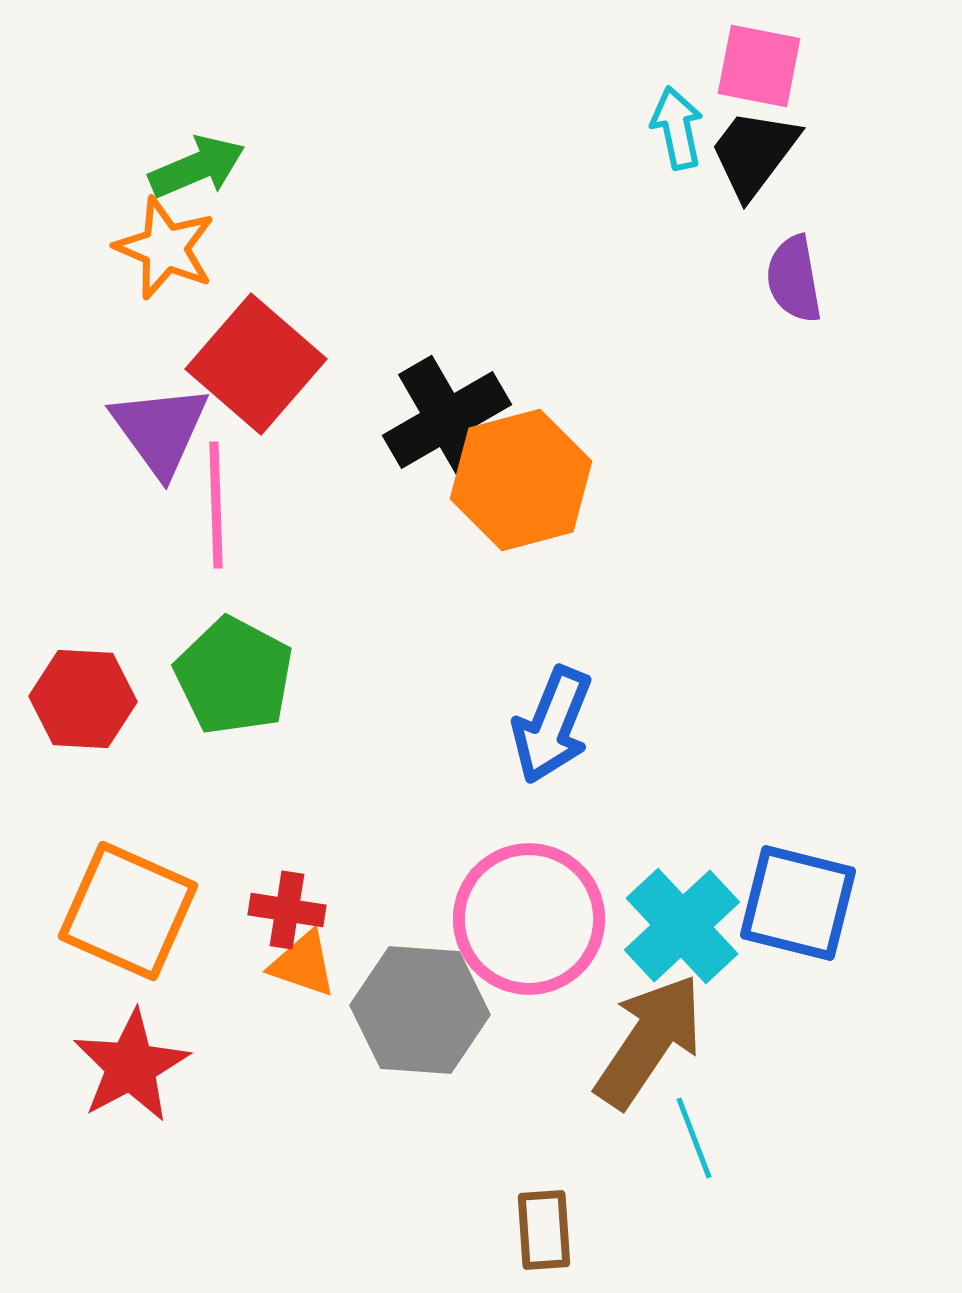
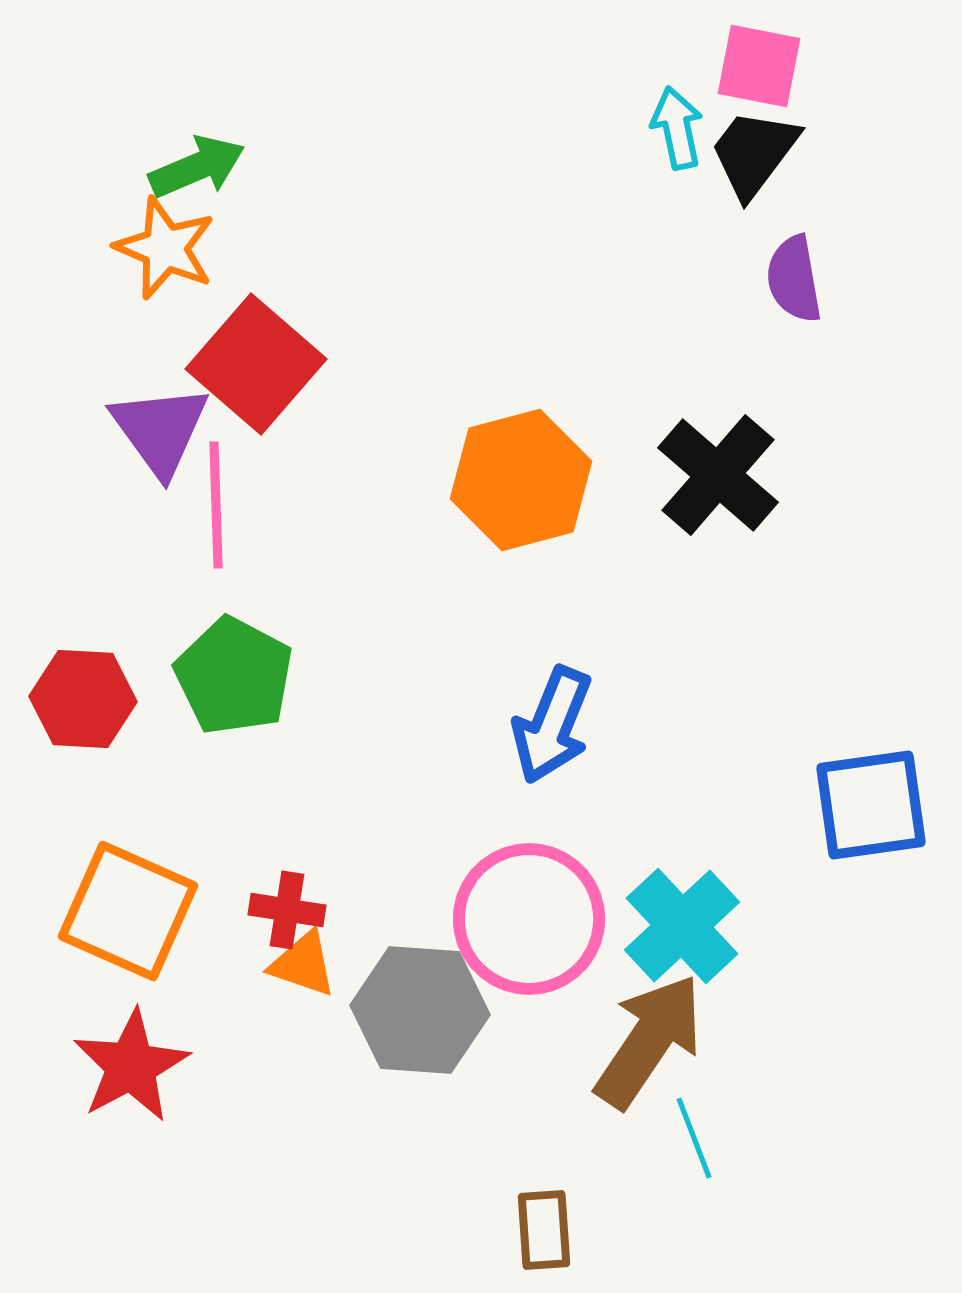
black cross: moved 271 px right, 55 px down; rotated 19 degrees counterclockwise
blue square: moved 73 px right, 98 px up; rotated 22 degrees counterclockwise
